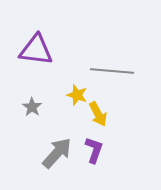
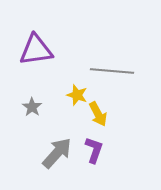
purple triangle: rotated 15 degrees counterclockwise
